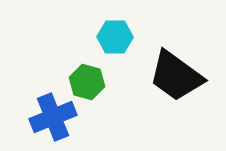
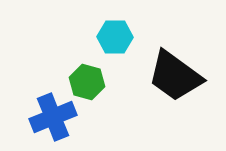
black trapezoid: moved 1 px left
